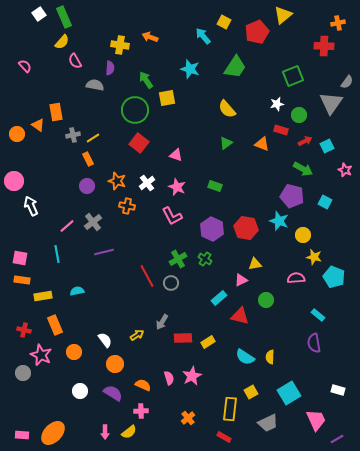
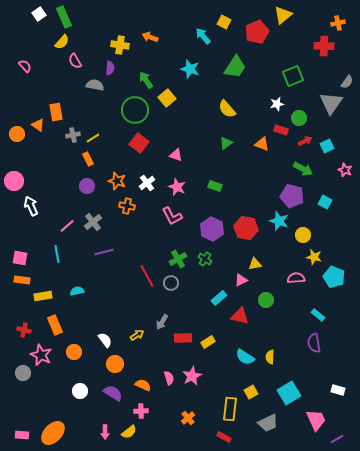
yellow square at (167, 98): rotated 30 degrees counterclockwise
green circle at (299, 115): moved 3 px down
